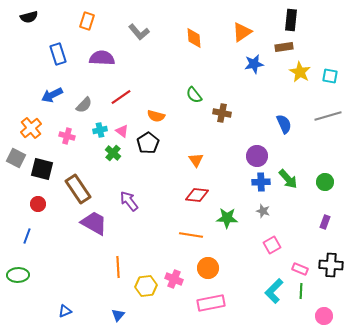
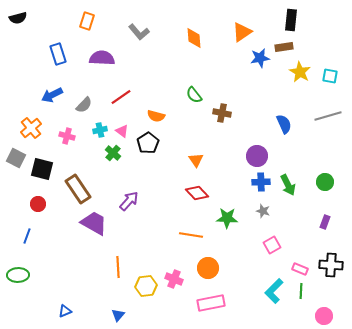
black semicircle at (29, 17): moved 11 px left, 1 px down
blue star at (254, 64): moved 6 px right, 6 px up
green arrow at (288, 179): moved 6 px down; rotated 15 degrees clockwise
red diamond at (197, 195): moved 2 px up; rotated 40 degrees clockwise
purple arrow at (129, 201): rotated 80 degrees clockwise
